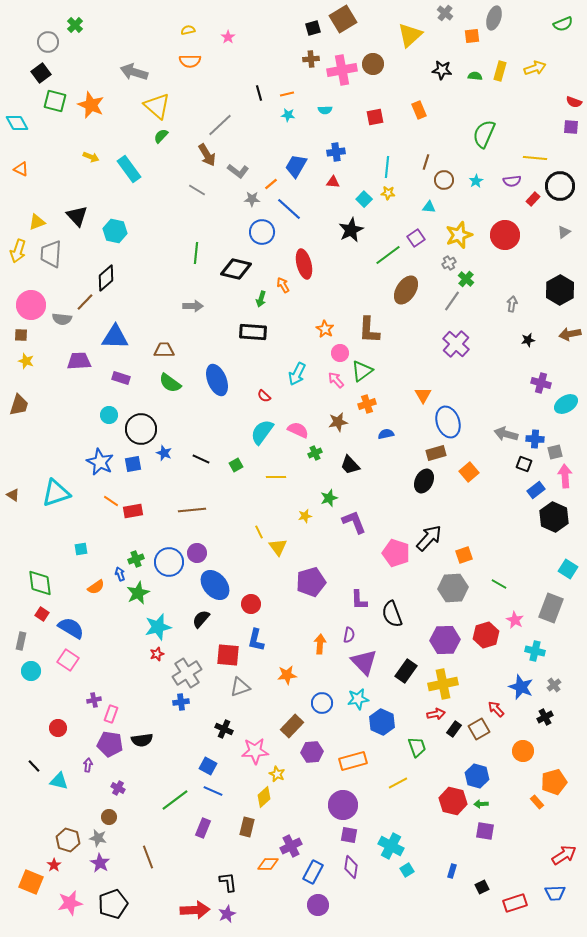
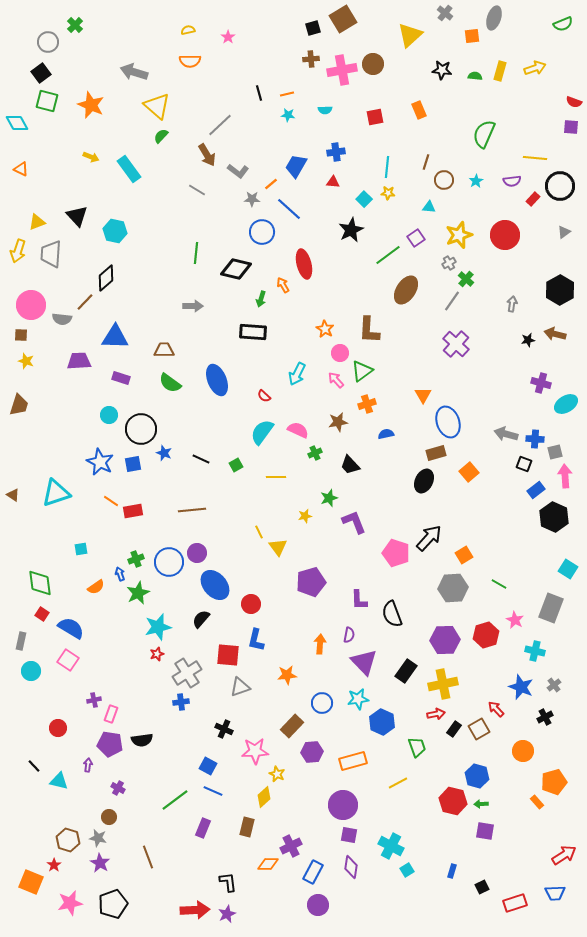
green square at (55, 101): moved 8 px left
brown arrow at (570, 334): moved 15 px left; rotated 25 degrees clockwise
orange square at (464, 555): rotated 12 degrees counterclockwise
